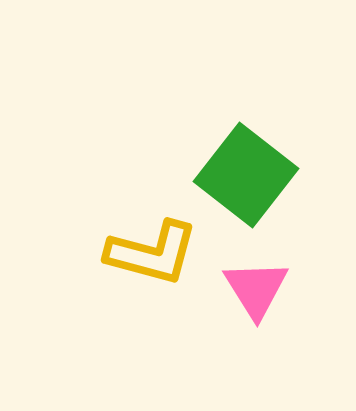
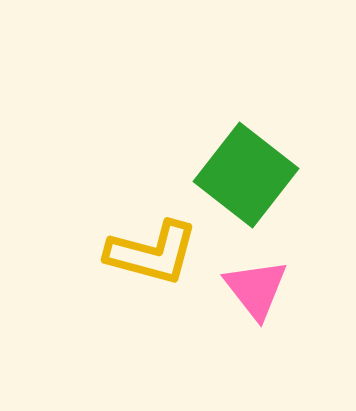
pink triangle: rotated 6 degrees counterclockwise
